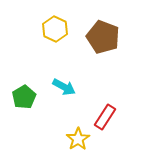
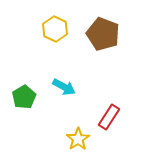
brown pentagon: moved 3 px up
red rectangle: moved 4 px right
